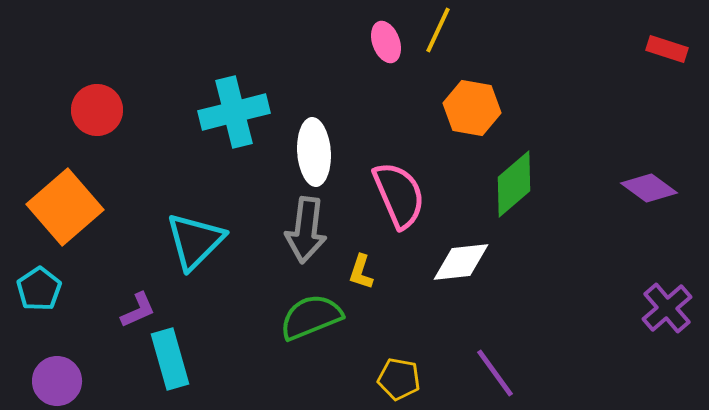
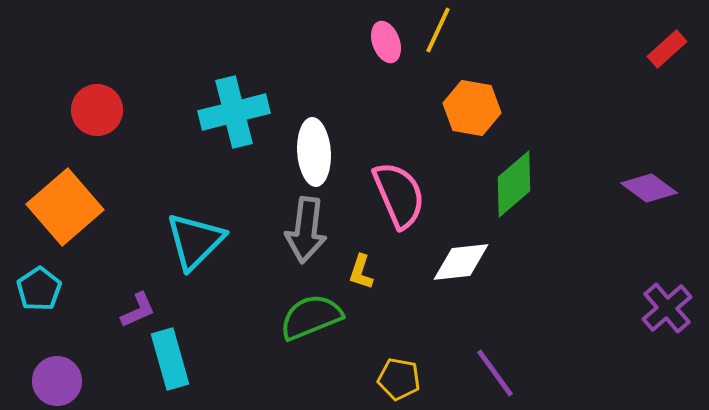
red rectangle: rotated 60 degrees counterclockwise
